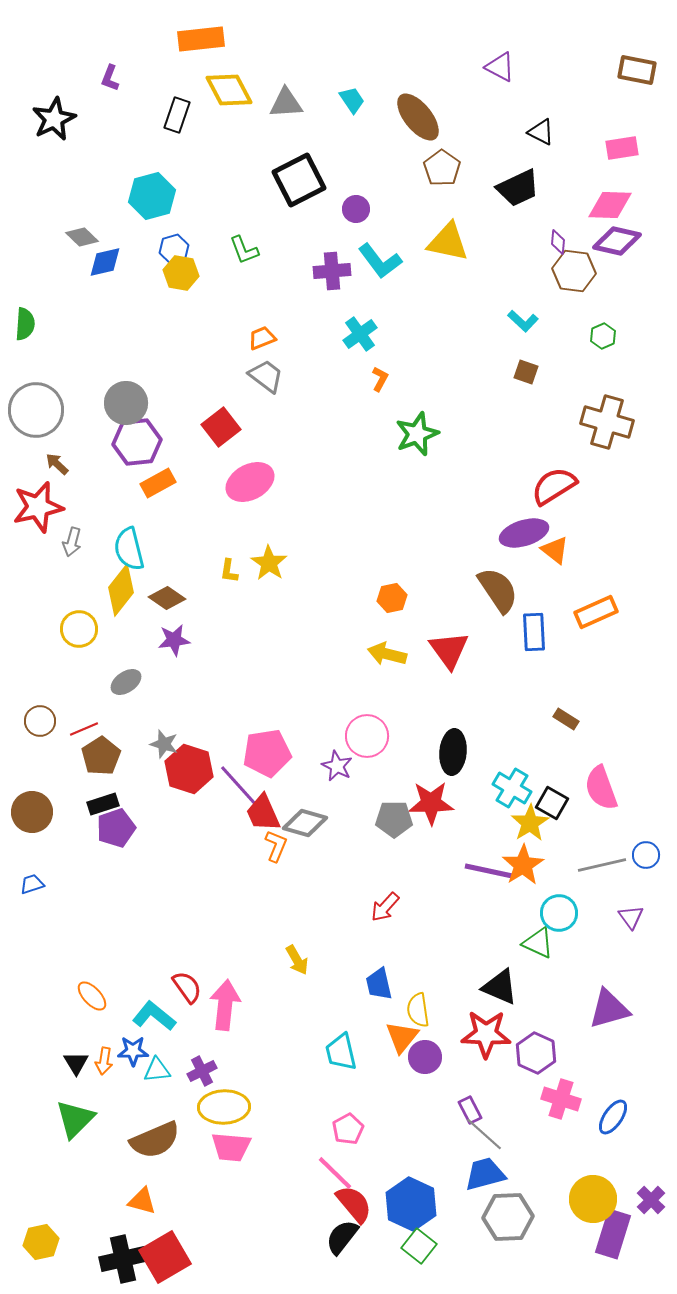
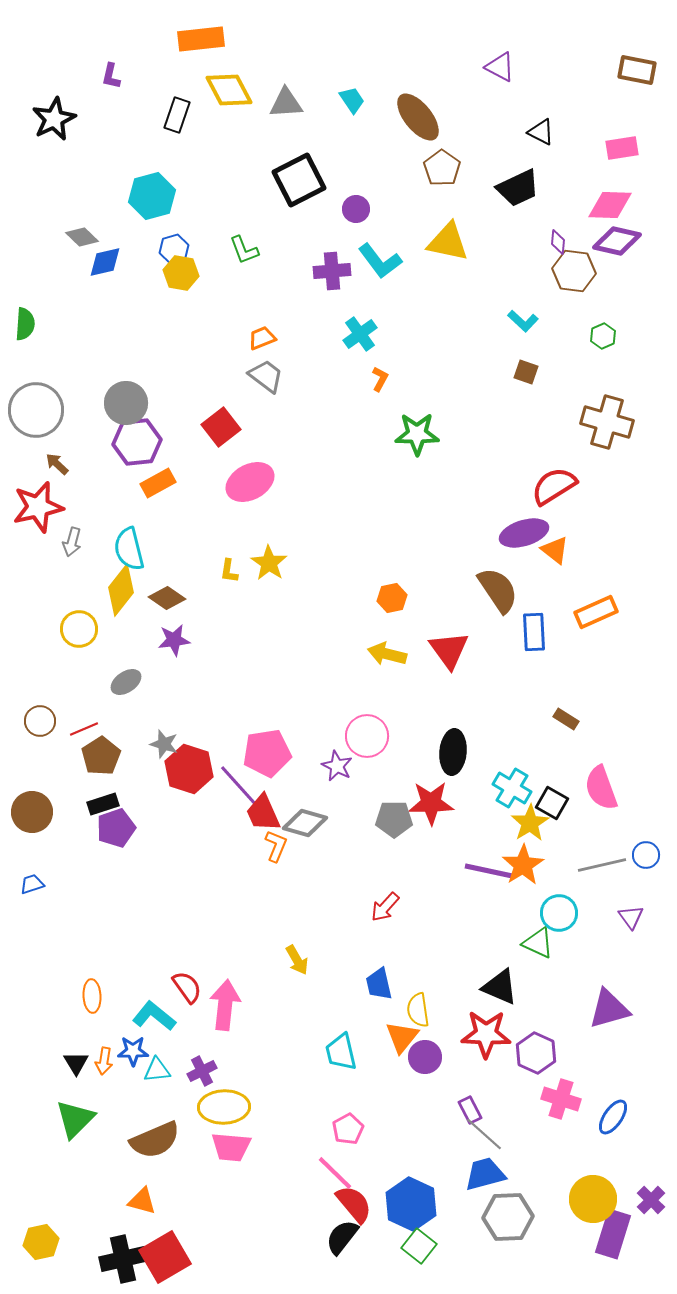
purple L-shape at (110, 78): moved 1 px right, 2 px up; rotated 8 degrees counterclockwise
green star at (417, 434): rotated 21 degrees clockwise
orange ellipse at (92, 996): rotated 40 degrees clockwise
